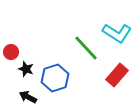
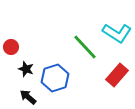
green line: moved 1 px left, 1 px up
red circle: moved 5 px up
black arrow: rotated 12 degrees clockwise
